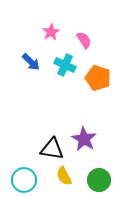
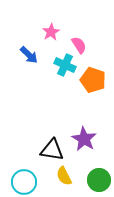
pink semicircle: moved 5 px left, 5 px down
blue arrow: moved 2 px left, 7 px up
orange pentagon: moved 5 px left, 2 px down
black triangle: moved 1 px down
cyan circle: moved 2 px down
